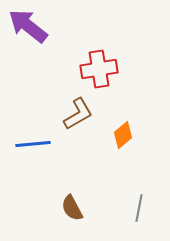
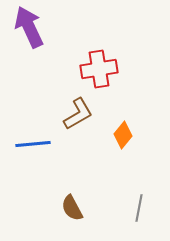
purple arrow: moved 1 px right, 1 px down; rotated 27 degrees clockwise
orange diamond: rotated 12 degrees counterclockwise
